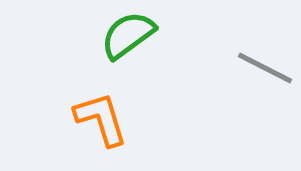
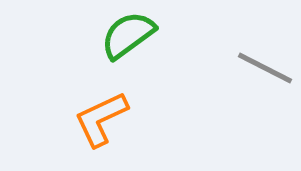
orange L-shape: rotated 98 degrees counterclockwise
